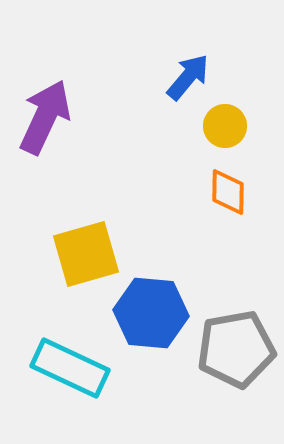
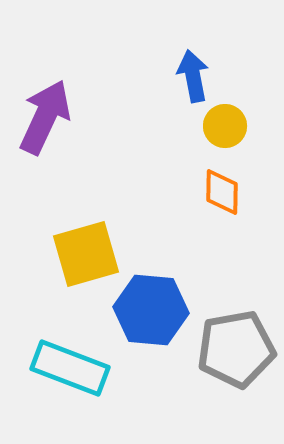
blue arrow: moved 5 px right, 1 px up; rotated 51 degrees counterclockwise
orange diamond: moved 6 px left
blue hexagon: moved 3 px up
cyan rectangle: rotated 4 degrees counterclockwise
